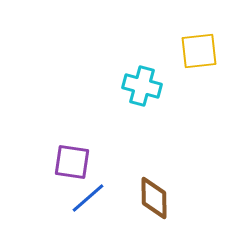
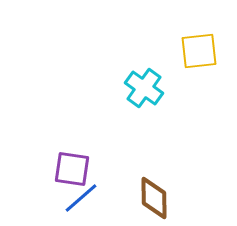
cyan cross: moved 2 px right, 2 px down; rotated 21 degrees clockwise
purple square: moved 7 px down
blue line: moved 7 px left
